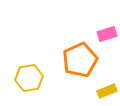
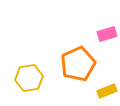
orange pentagon: moved 2 px left, 4 px down
